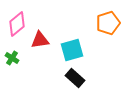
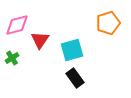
pink diamond: moved 1 px down; rotated 25 degrees clockwise
red triangle: rotated 48 degrees counterclockwise
green cross: rotated 24 degrees clockwise
black rectangle: rotated 12 degrees clockwise
